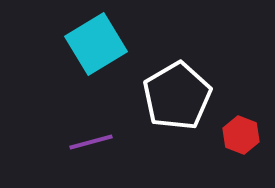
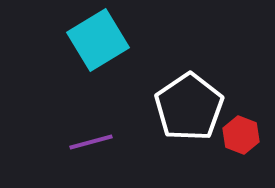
cyan square: moved 2 px right, 4 px up
white pentagon: moved 12 px right, 11 px down; rotated 4 degrees counterclockwise
